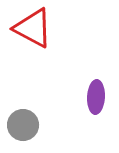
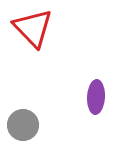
red triangle: rotated 18 degrees clockwise
